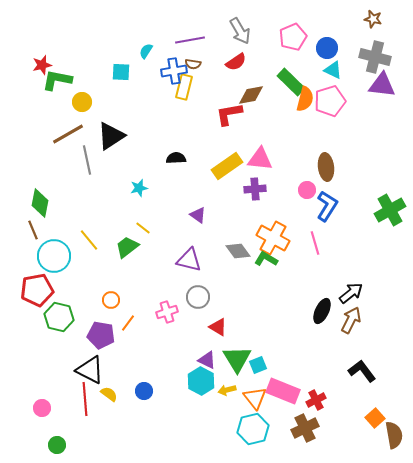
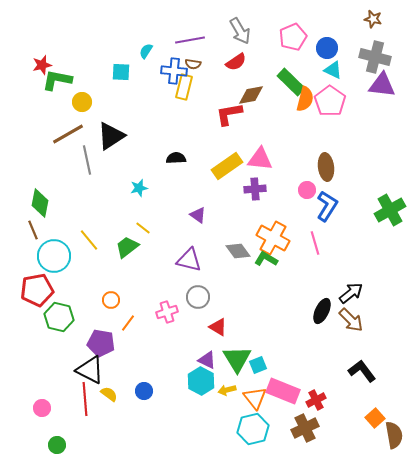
blue cross at (174, 71): rotated 15 degrees clockwise
pink pentagon at (330, 101): rotated 20 degrees counterclockwise
brown arrow at (351, 320): rotated 108 degrees clockwise
purple pentagon at (101, 335): moved 8 px down
